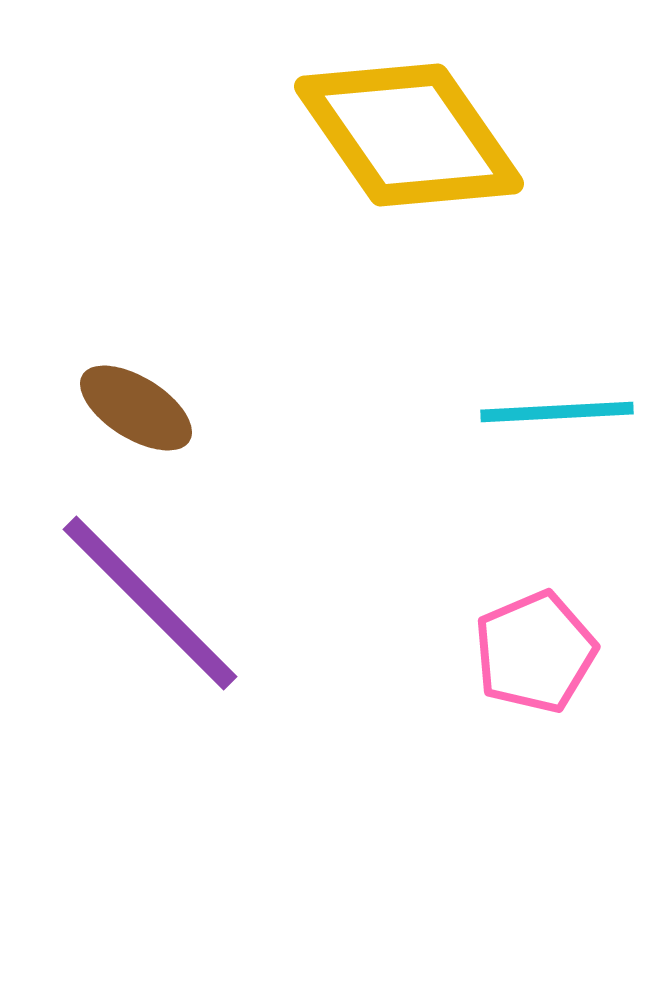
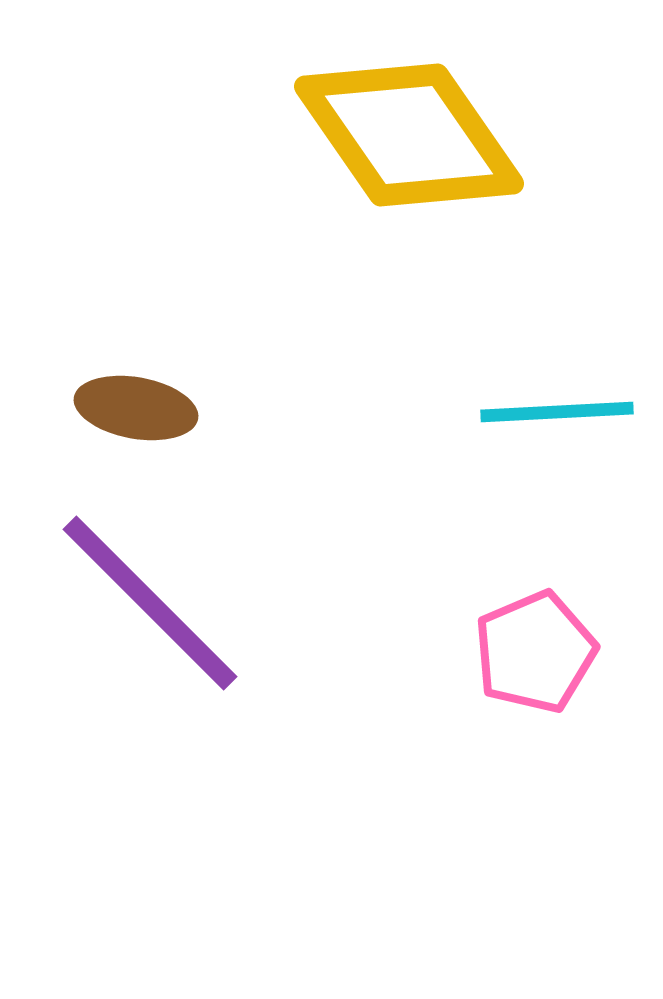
brown ellipse: rotated 22 degrees counterclockwise
